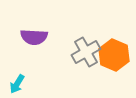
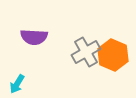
orange hexagon: moved 1 px left
